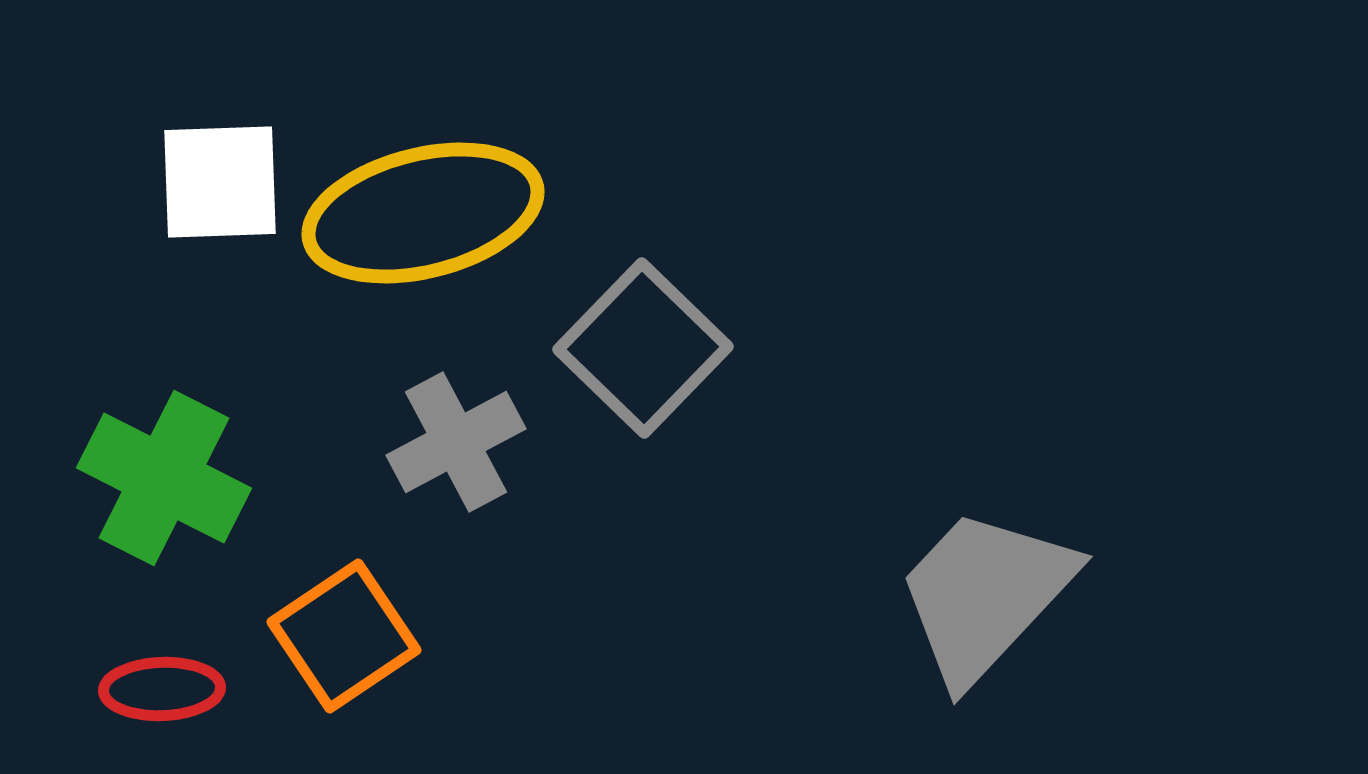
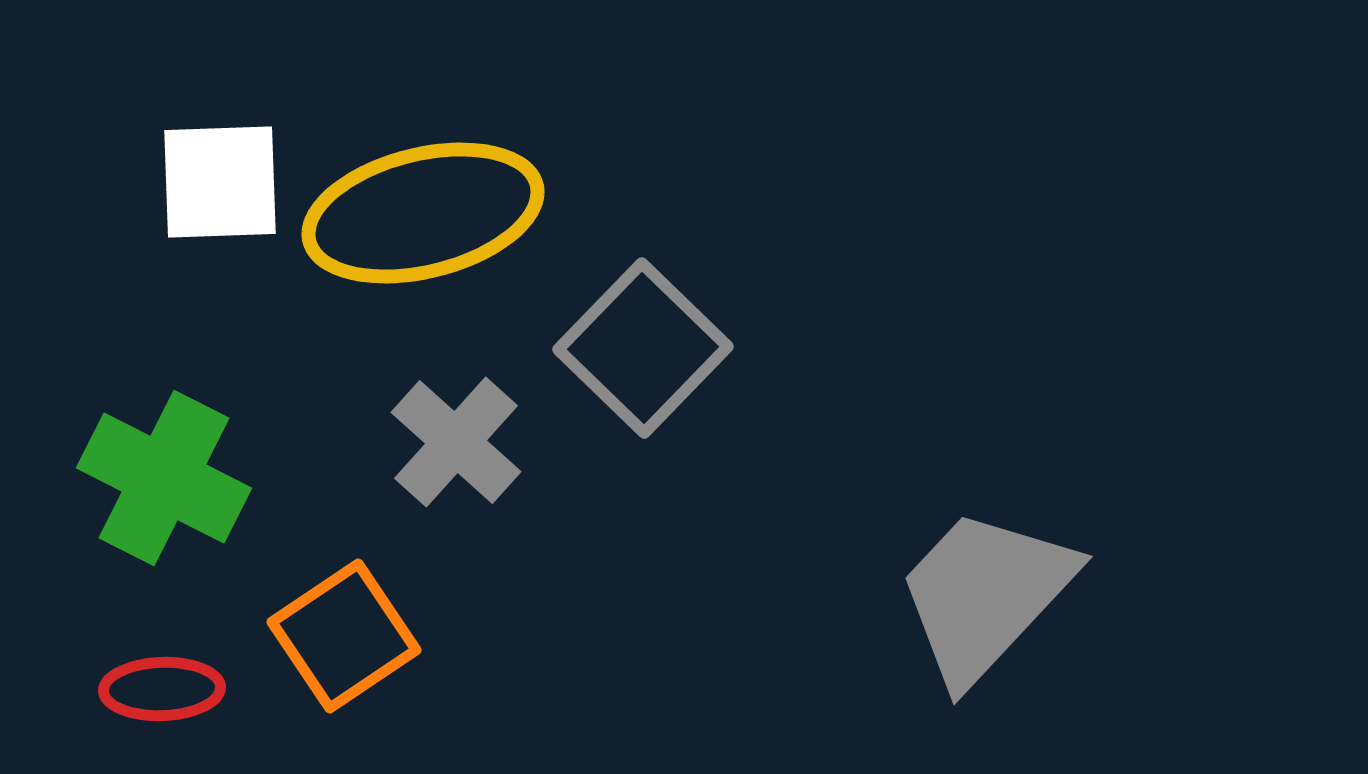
gray cross: rotated 20 degrees counterclockwise
